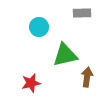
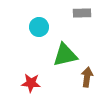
red star: rotated 18 degrees clockwise
